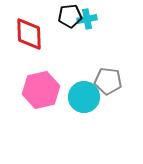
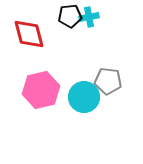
cyan cross: moved 2 px right, 2 px up
red diamond: rotated 12 degrees counterclockwise
